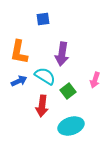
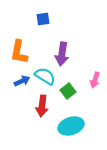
blue arrow: moved 3 px right
